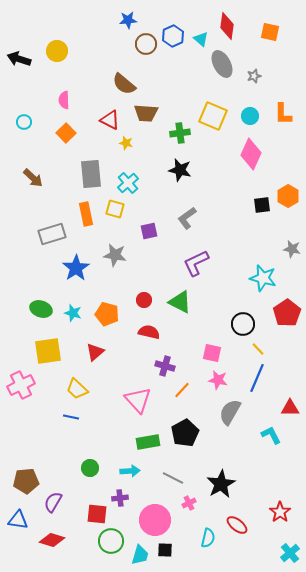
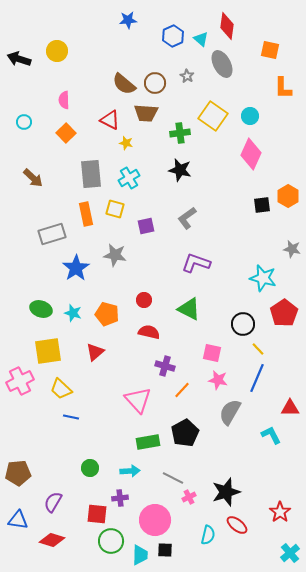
orange square at (270, 32): moved 18 px down
brown circle at (146, 44): moved 9 px right, 39 px down
gray star at (254, 76): moved 67 px left; rotated 24 degrees counterclockwise
orange L-shape at (283, 114): moved 26 px up
yellow square at (213, 116): rotated 12 degrees clockwise
cyan cross at (128, 183): moved 1 px right, 5 px up; rotated 10 degrees clockwise
purple square at (149, 231): moved 3 px left, 5 px up
purple L-shape at (196, 263): rotated 44 degrees clockwise
green triangle at (180, 302): moved 9 px right, 7 px down
red pentagon at (287, 313): moved 3 px left
pink cross at (21, 385): moved 1 px left, 4 px up
yellow trapezoid at (77, 389): moved 16 px left
brown pentagon at (26, 481): moved 8 px left, 8 px up
black star at (221, 484): moved 5 px right, 8 px down; rotated 12 degrees clockwise
pink cross at (189, 503): moved 6 px up
cyan semicircle at (208, 538): moved 3 px up
cyan trapezoid at (140, 555): rotated 15 degrees counterclockwise
